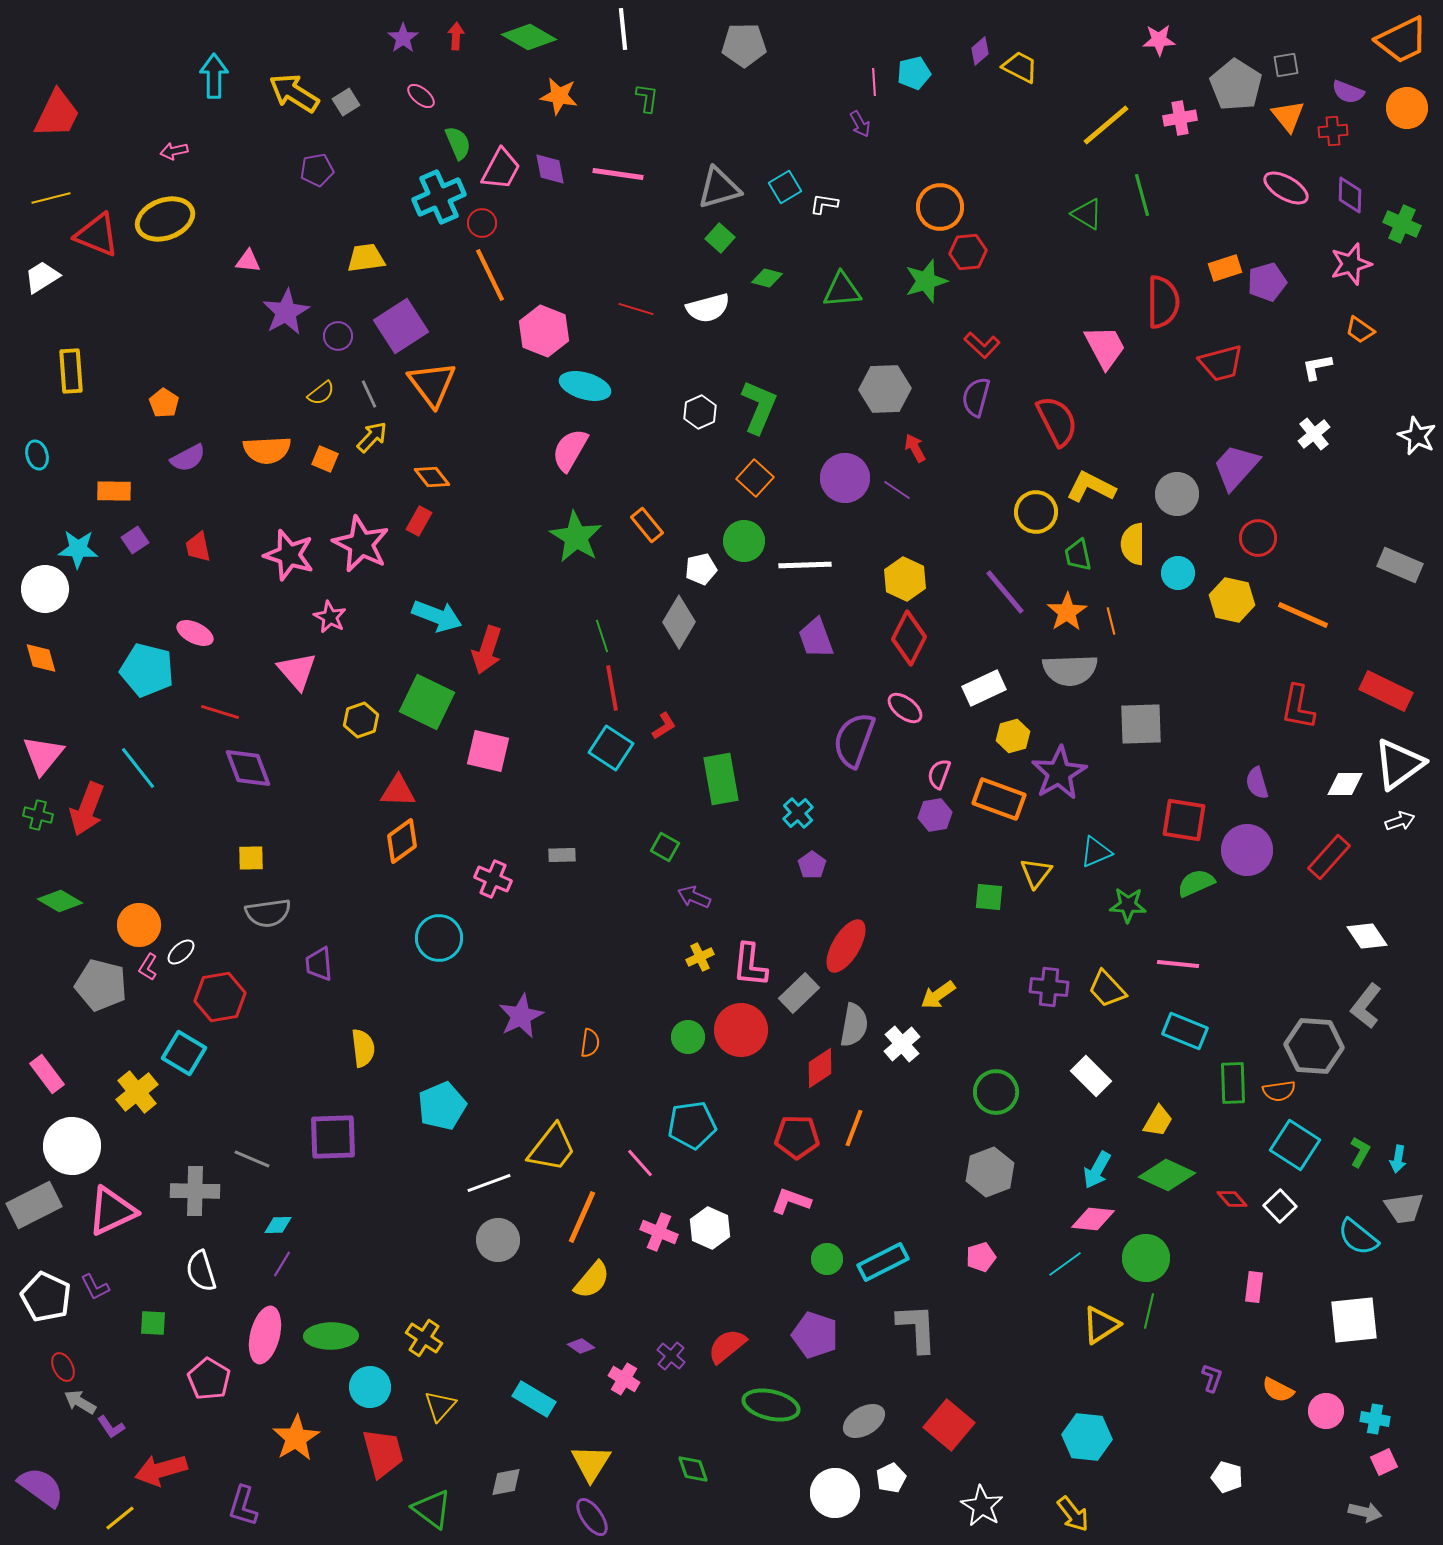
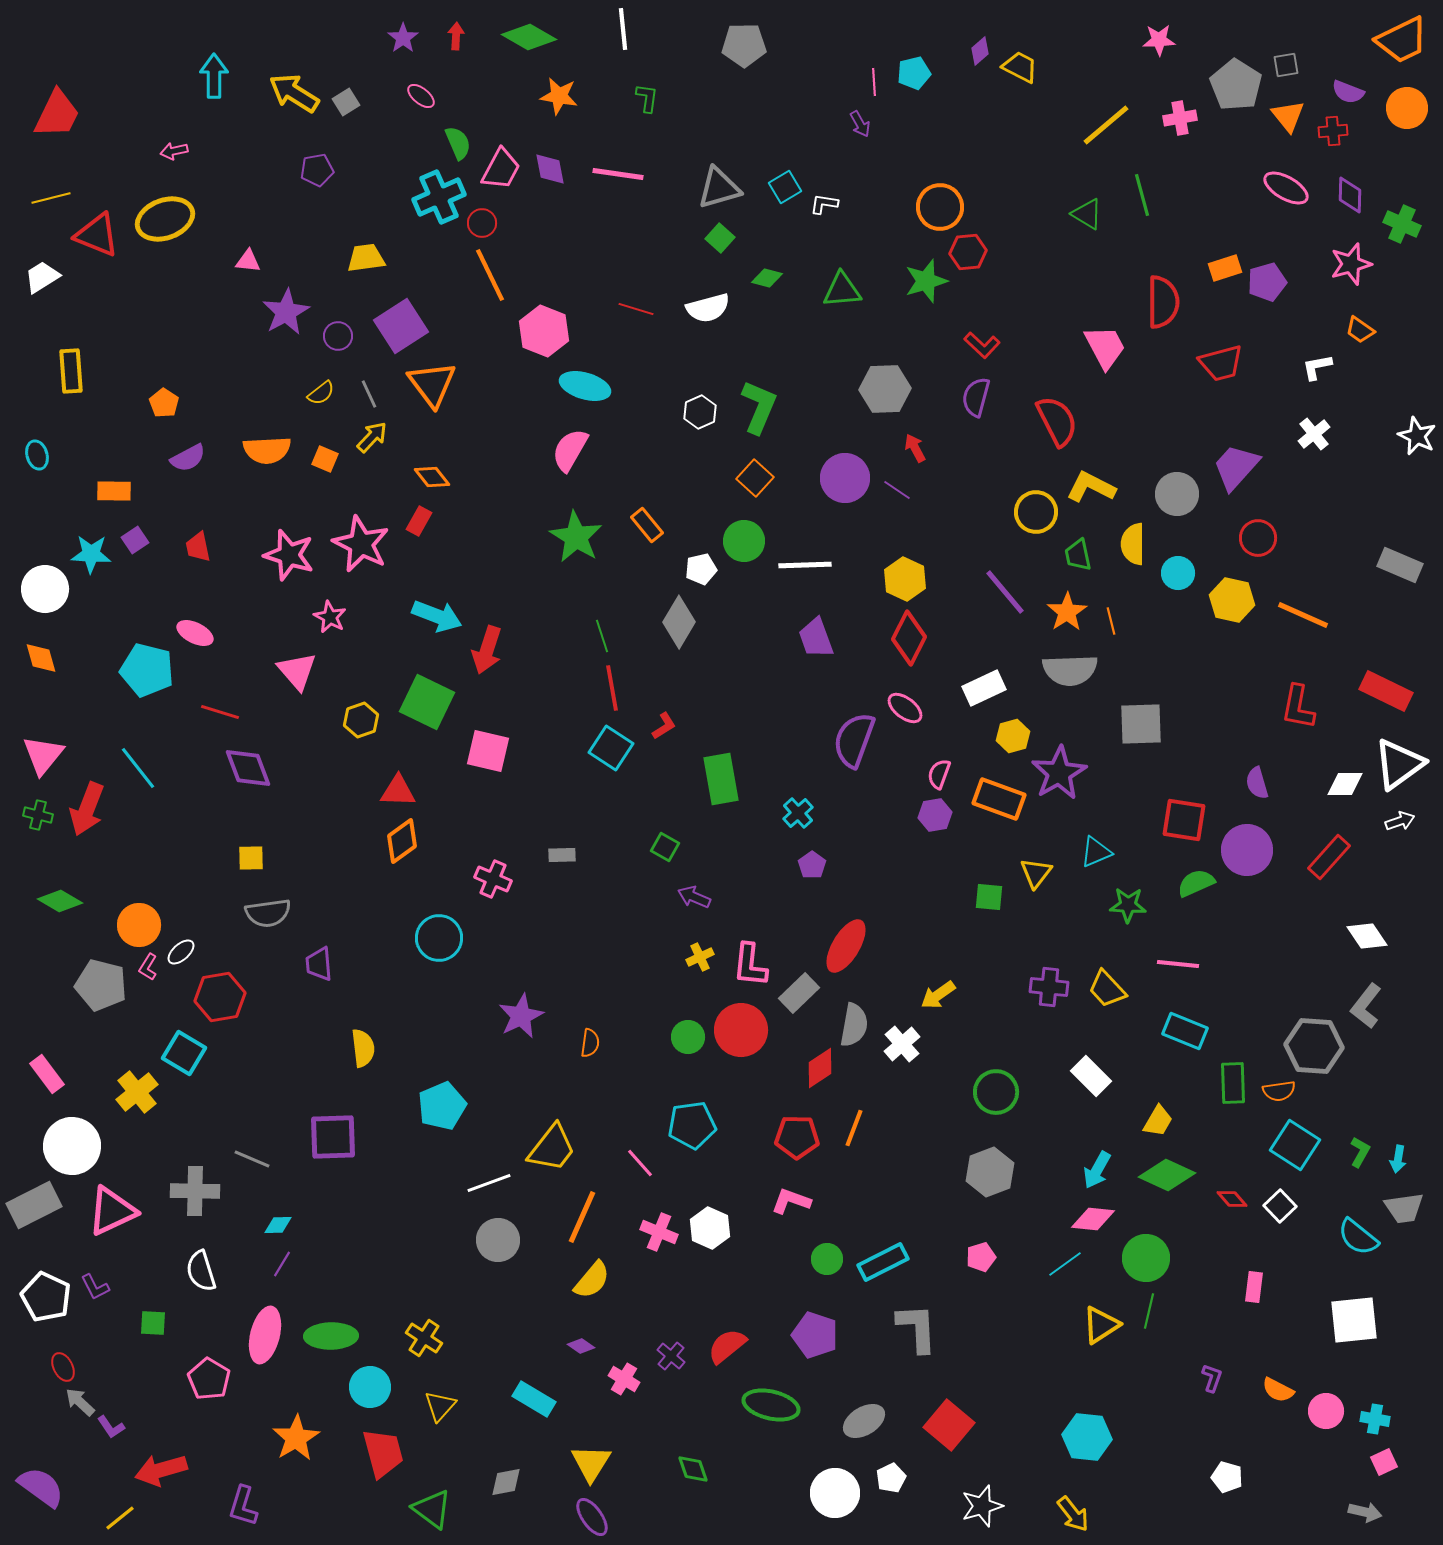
cyan star at (78, 549): moved 13 px right, 5 px down
gray arrow at (80, 1402): rotated 12 degrees clockwise
white star at (982, 1506): rotated 24 degrees clockwise
